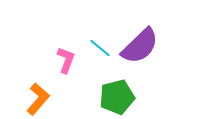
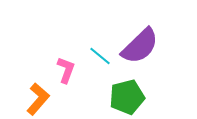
cyan line: moved 8 px down
pink L-shape: moved 10 px down
green pentagon: moved 10 px right
